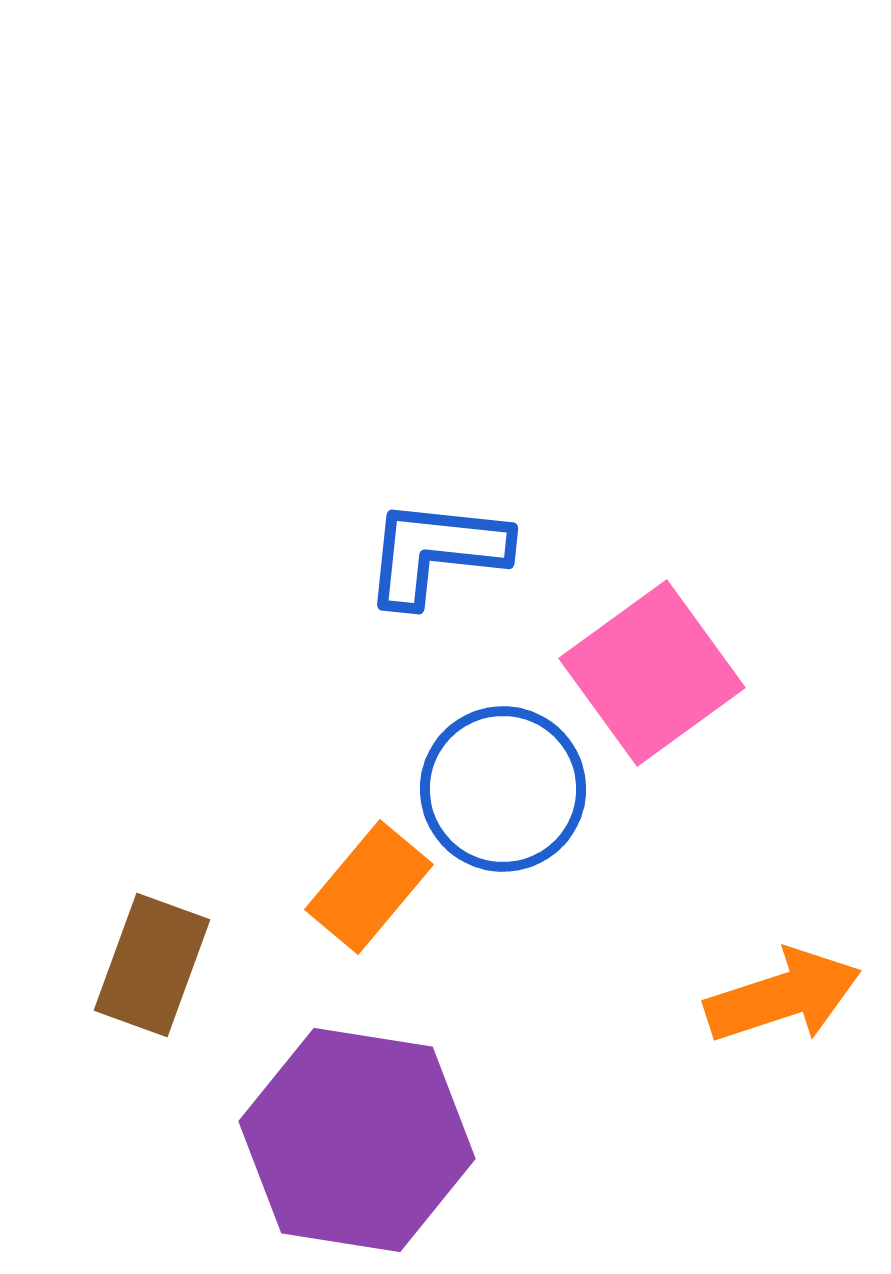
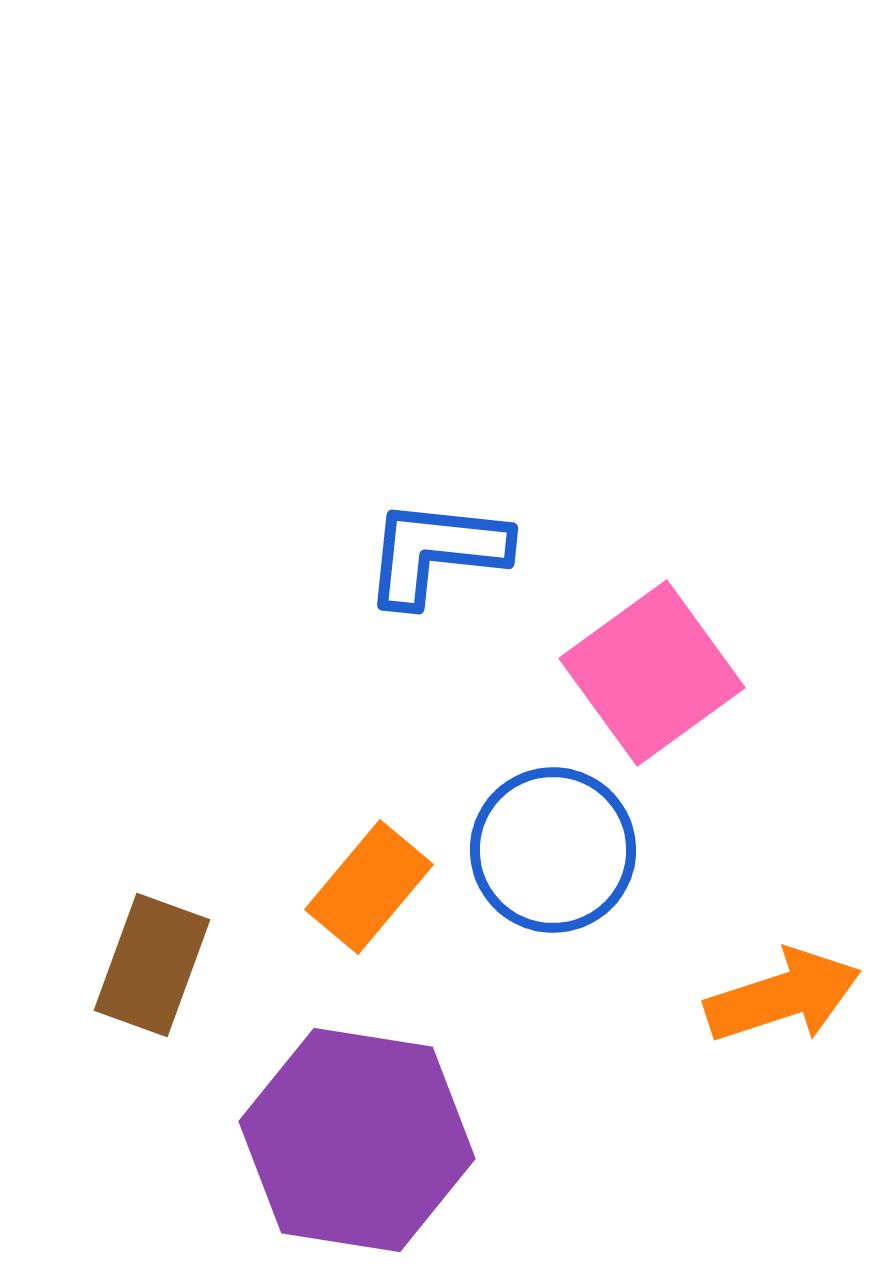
blue circle: moved 50 px right, 61 px down
